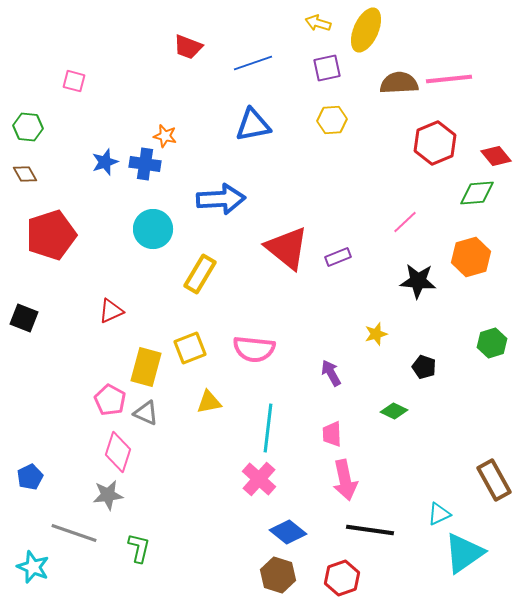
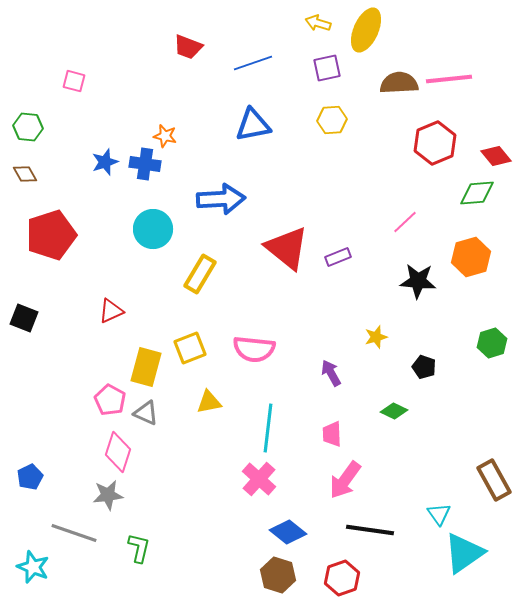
yellow star at (376, 334): moved 3 px down
pink arrow at (345, 480): rotated 48 degrees clockwise
cyan triangle at (439, 514): rotated 40 degrees counterclockwise
